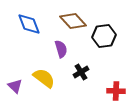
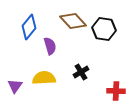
blue diamond: moved 3 px down; rotated 60 degrees clockwise
black hexagon: moved 7 px up; rotated 15 degrees clockwise
purple semicircle: moved 11 px left, 3 px up
yellow semicircle: rotated 40 degrees counterclockwise
purple triangle: rotated 21 degrees clockwise
